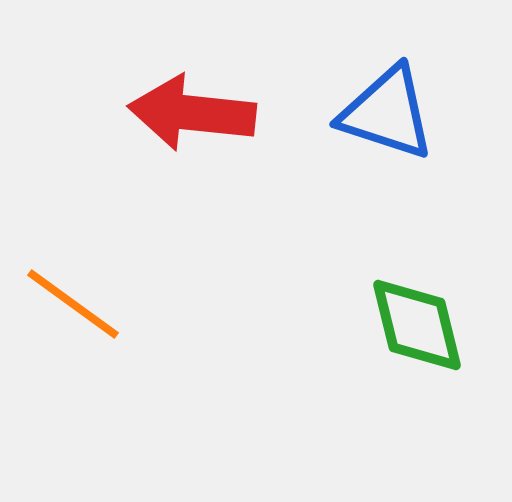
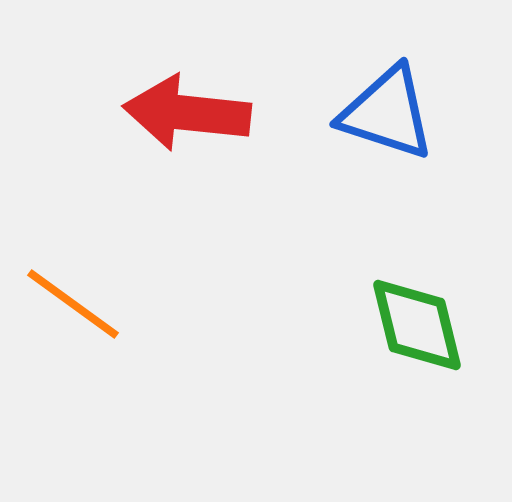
red arrow: moved 5 px left
